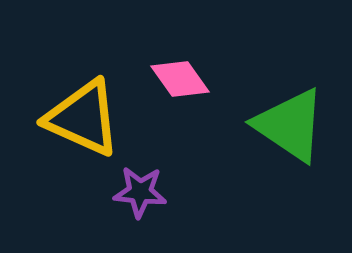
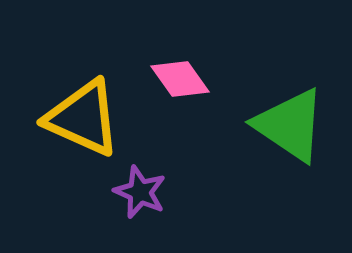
purple star: rotated 18 degrees clockwise
